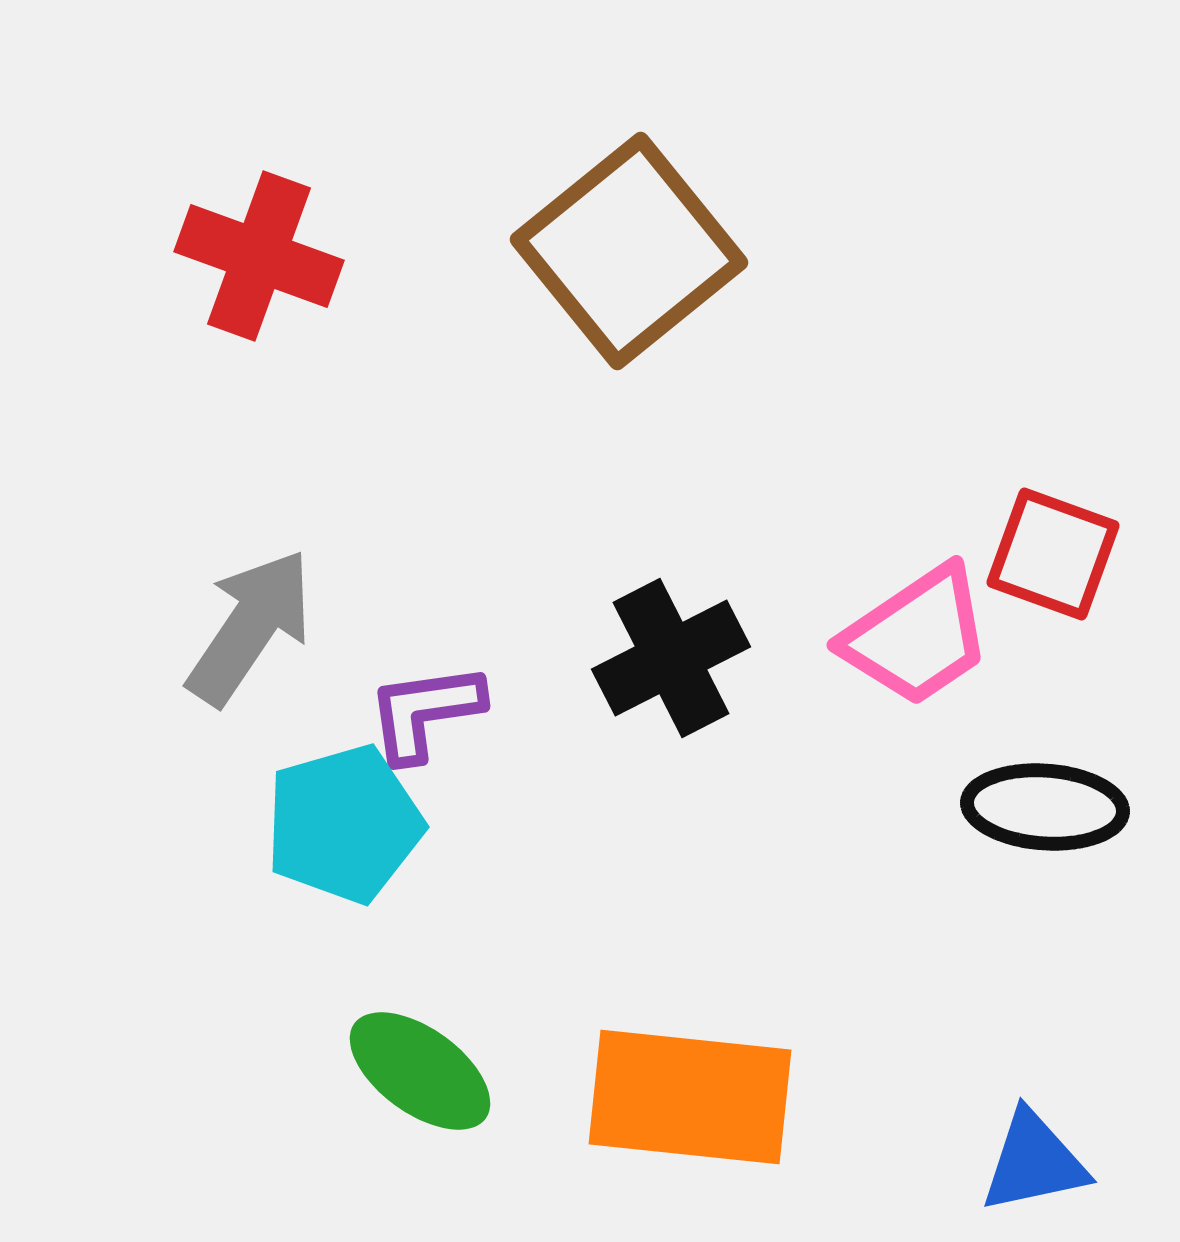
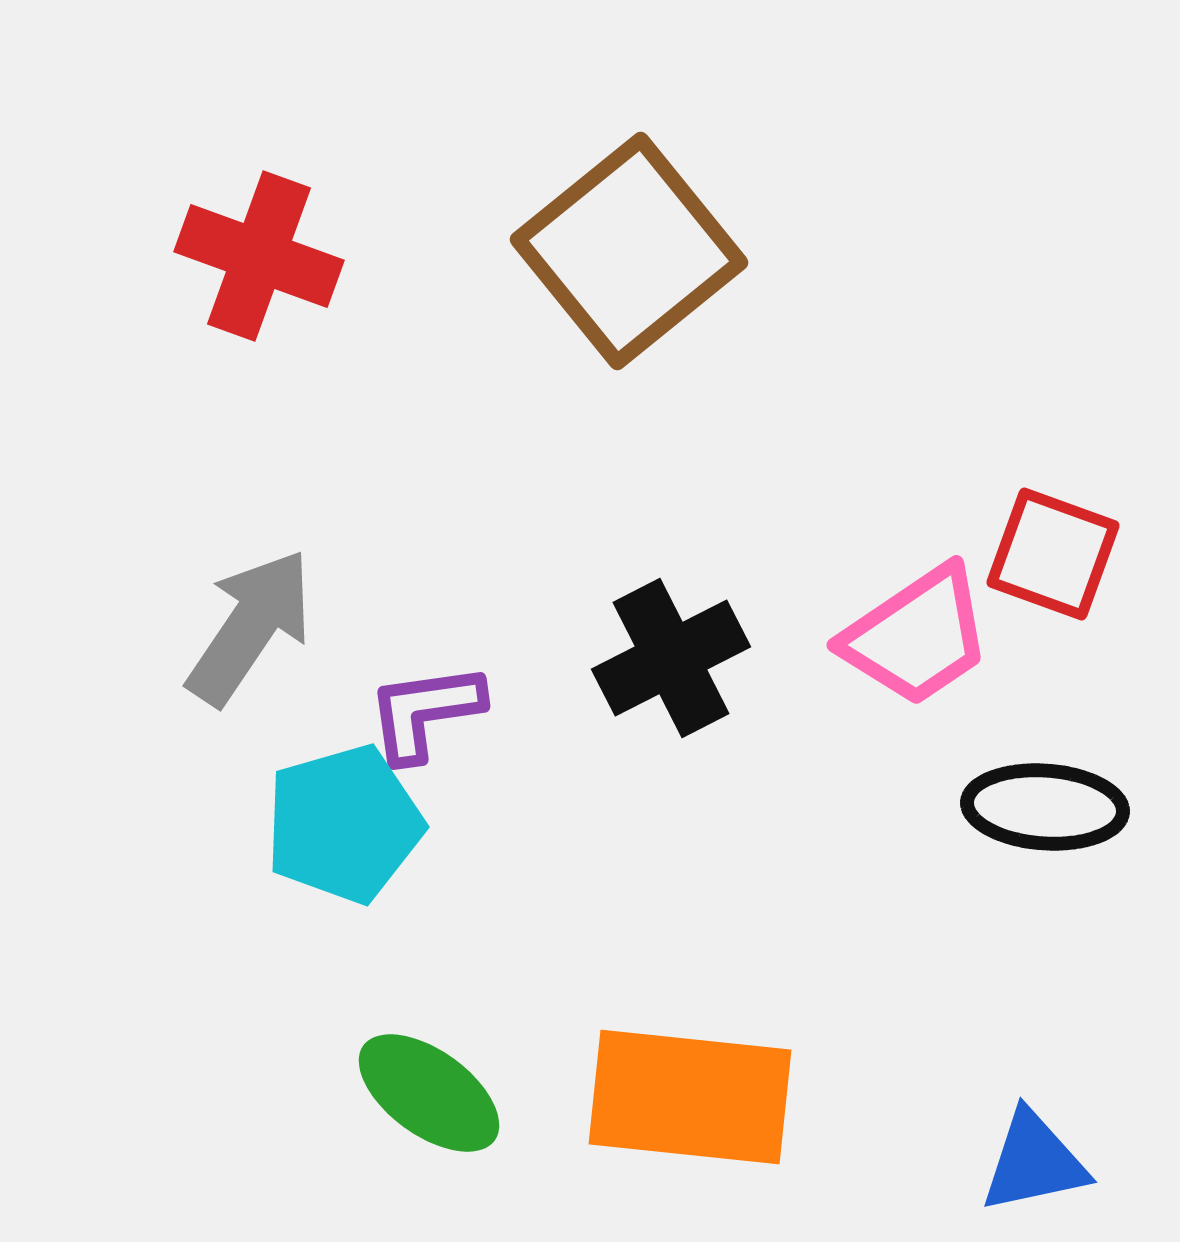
green ellipse: moved 9 px right, 22 px down
